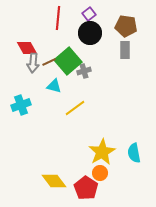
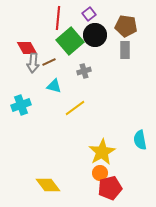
black circle: moved 5 px right, 2 px down
green square: moved 2 px right, 20 px up
cyan semicircle: moved 6 px right, 13 px up
yellow diamond: moved 6 px left, 4 px down
red pentagon: moved 24 px right; rotated 25 degrees clockwise
